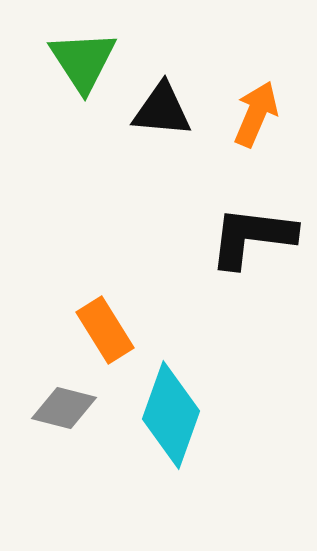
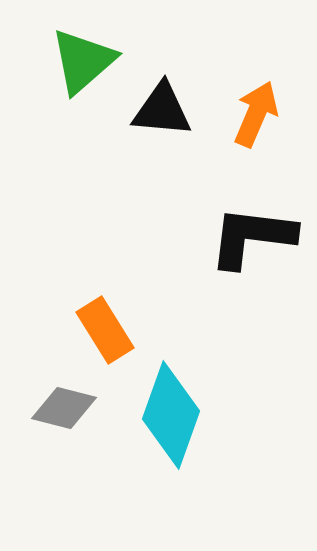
green triangle: rotated 22 degrees clockwise
